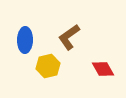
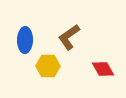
yellow hexagon: rotated 15 degrees clockwise
